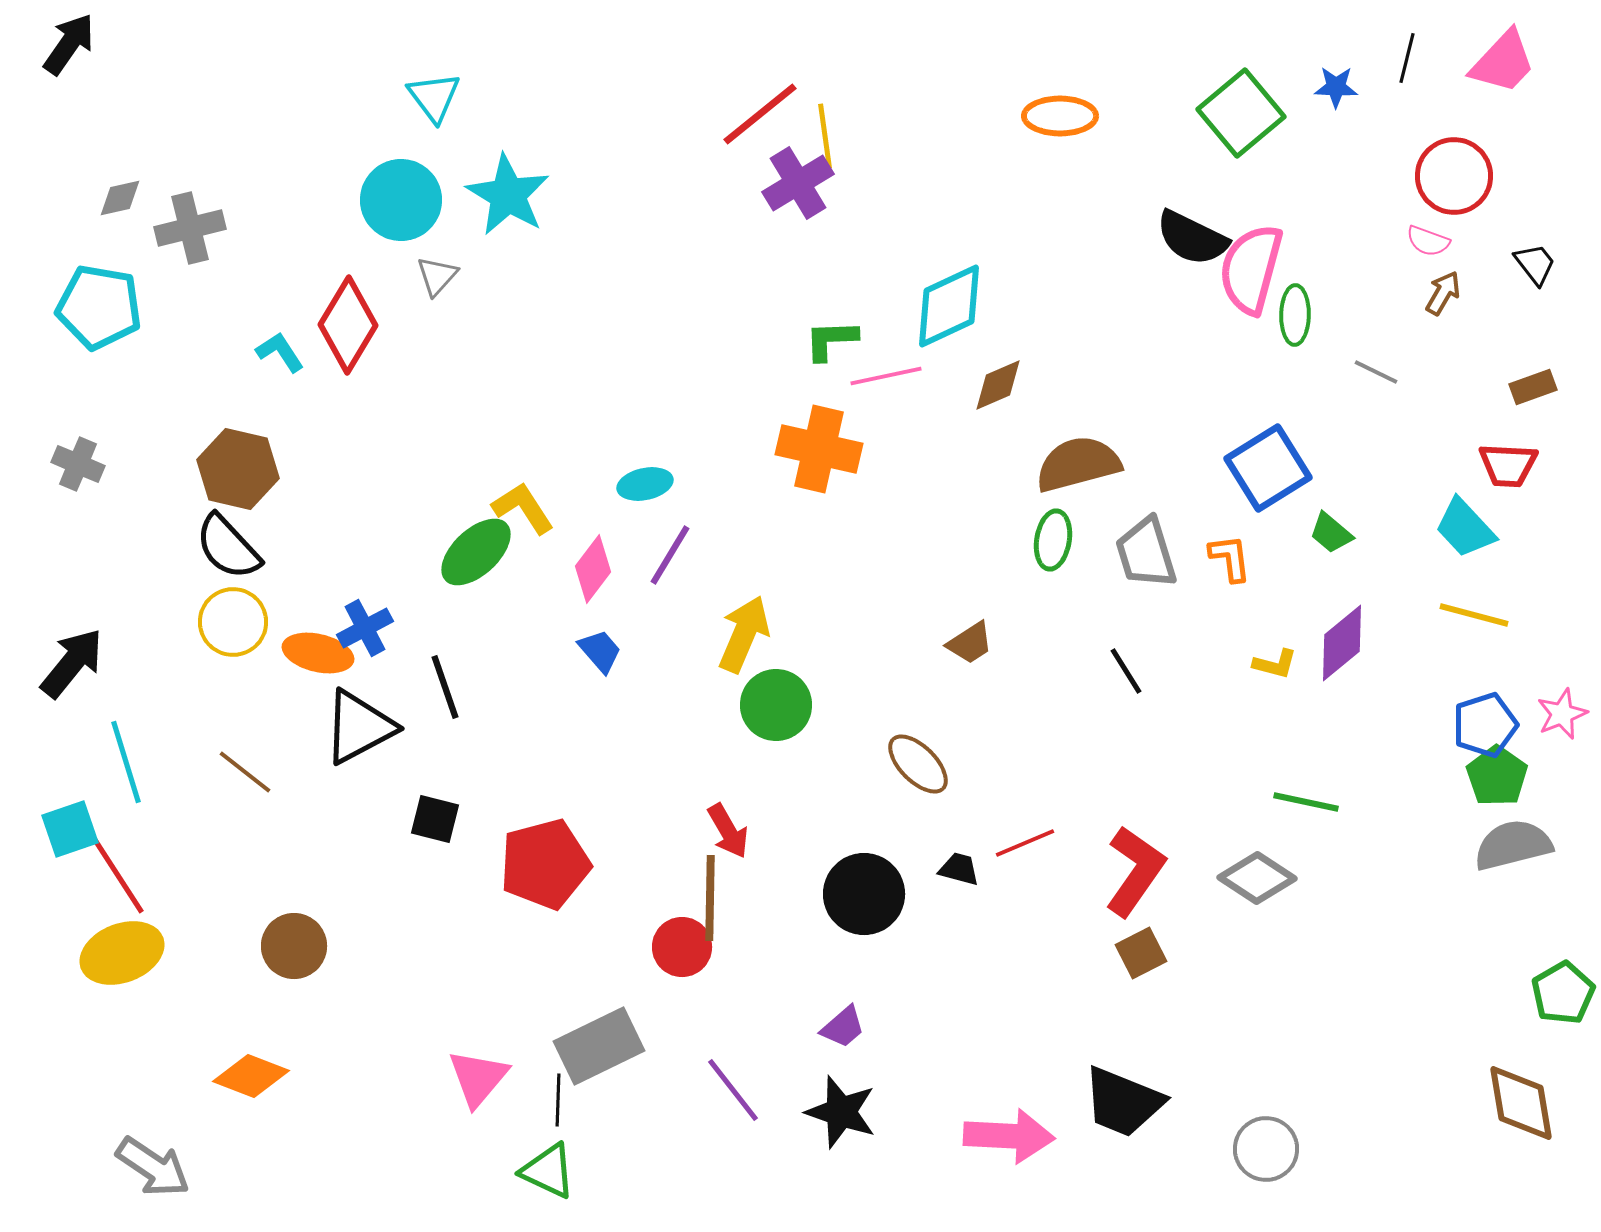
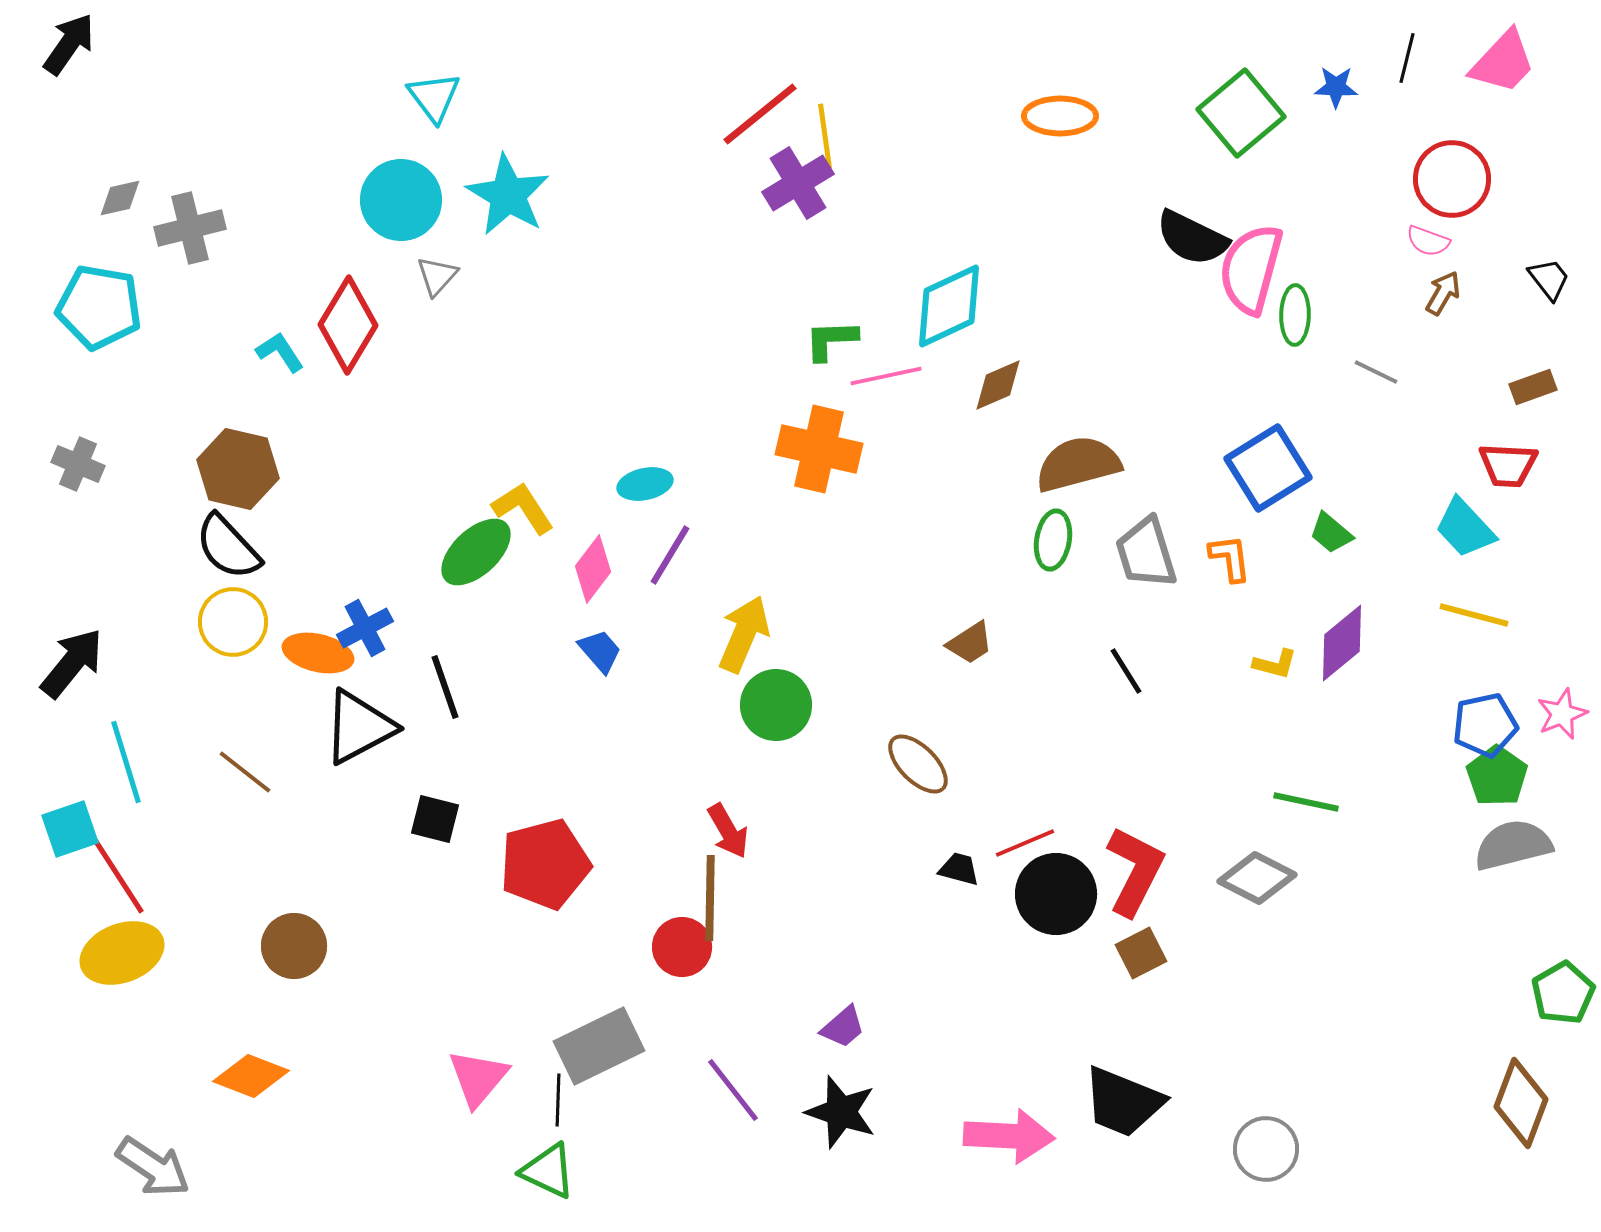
red circle at (1454, 176): moved 2 px left, 3 px down
black trapezoid at (1535, 264): moved 14 px right, 15 px down
blue pentagon at (1485, 725): rotated 6 degrees clockwise
red L-shape at (1135, 871): rotated 8 degrees counterclockwise
gray diamond at (1257, 878): rotated 6 degrees counterclockwise
black circle at (864, 894): moved 192 px right
brown diamond at (1521, 1103): rotated 30 degrees clockwise
